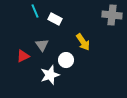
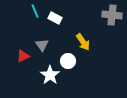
white rectangle: moved 1 px up
white circle: moved 2 px right, 1 px down
white star: rotated 18 degrees counterclockwise
